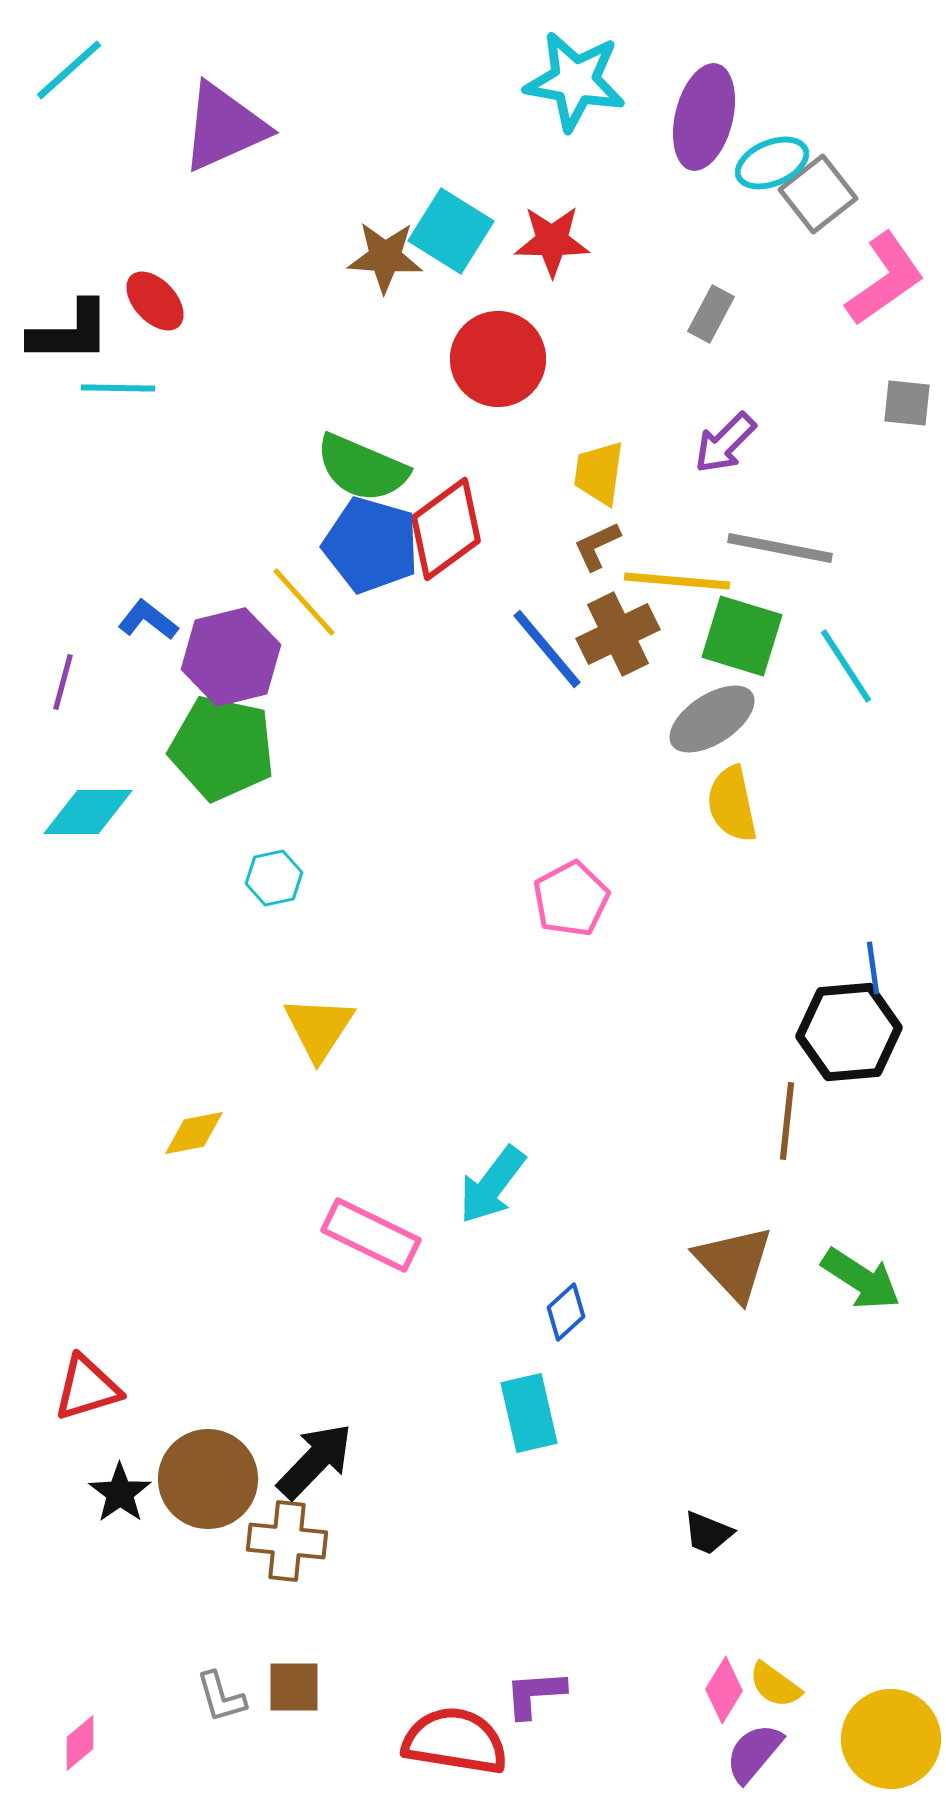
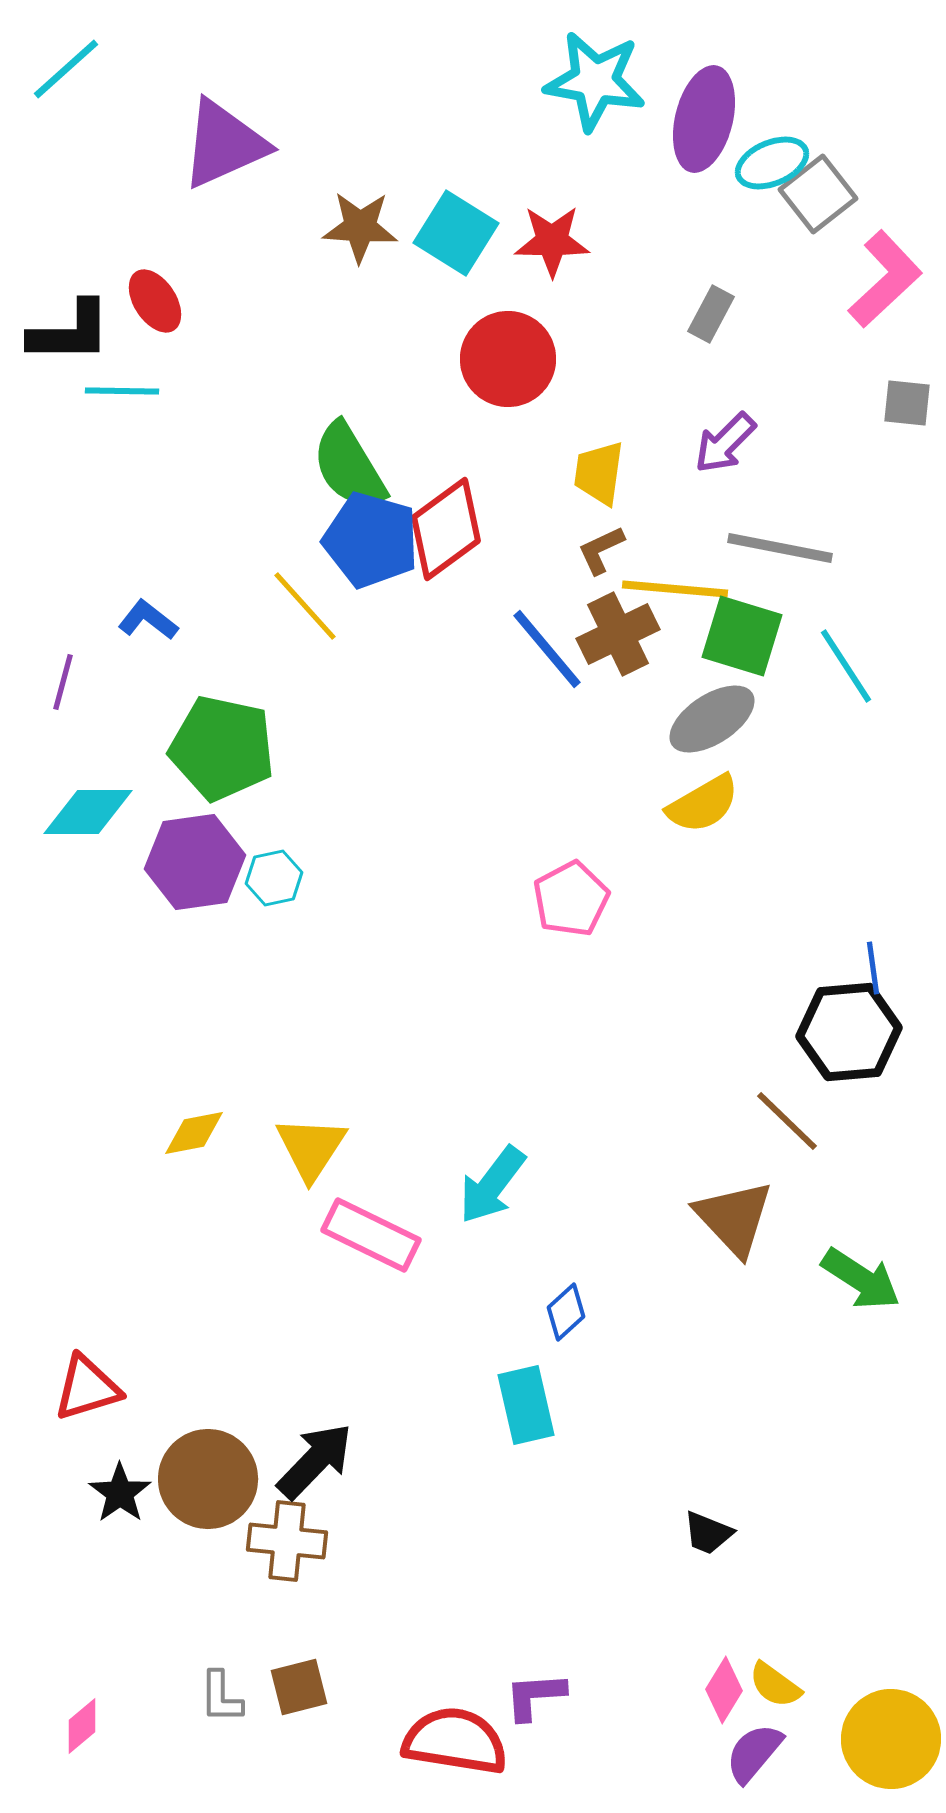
cyan line at (69, 70): moved 3 px left, 1 px up
cyan star at (575, 81): moved 20 px right
purple ellipse at (704, 117): moved 2 px down
purple triangle at (224, 127): moved 17 px down
cyan square at (451, 231): moved 5 px right, 2 px down
brown star at (385, 257): moved 25 px left, 30 px up
pink L-shape at (885, 279): rotated 8 degrees counterclockwise
red ellipse at (155, 301): rotated 10 degrees clockwise
red circle at (498, 359): moved 10 px right
cyan line at (118, 388): moved 4 px right, 3 px down
green semicircle at (362, 468): moved 13 px left, 2 px up; rotated 36 degrees clockwise
blue pentagon at (371, 545): moved 5 px up
brown L-shape at (597, 546): moved 4 px right, 4 px down
yellow line at (677, 581): moved 2 px left, 8 px down
yellow line at (304, 602): moved 1 px right, 4 px down
purple hexagon at (231, 657): moved 36 px left, 205 px down; rotated 6 degrees clockwise
yellow semicircle at (732, 804): moved 29 px left; rotated 108 degrees counterclockwise
yellow triangle at (319, 1028): moved 8 px left, 120 px down
brown line at (787, 1121): rotated 52 degrees counterclockwise
brown triangle at (734, 1263): moved 45 px up
cyan rectangle at (529, 1413): moved 3 px left, 8 px up
brown square at (294, 1687): moved 5 px right; rotated 14 degrees counterclockwise
purple L-shape at (535, 1694): moved 2 px down
gray L-shape at (221, 1697): rotated 16 degrees clockwise
pink diamond at (80, 1743): moved 2 px right, 17 px up
